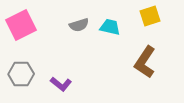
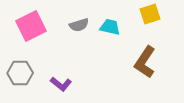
yellow square: moved 2 px up
pink square: moved 10 px right, 1 px down
gray hexagon: moved 1 px left, 1 px up
